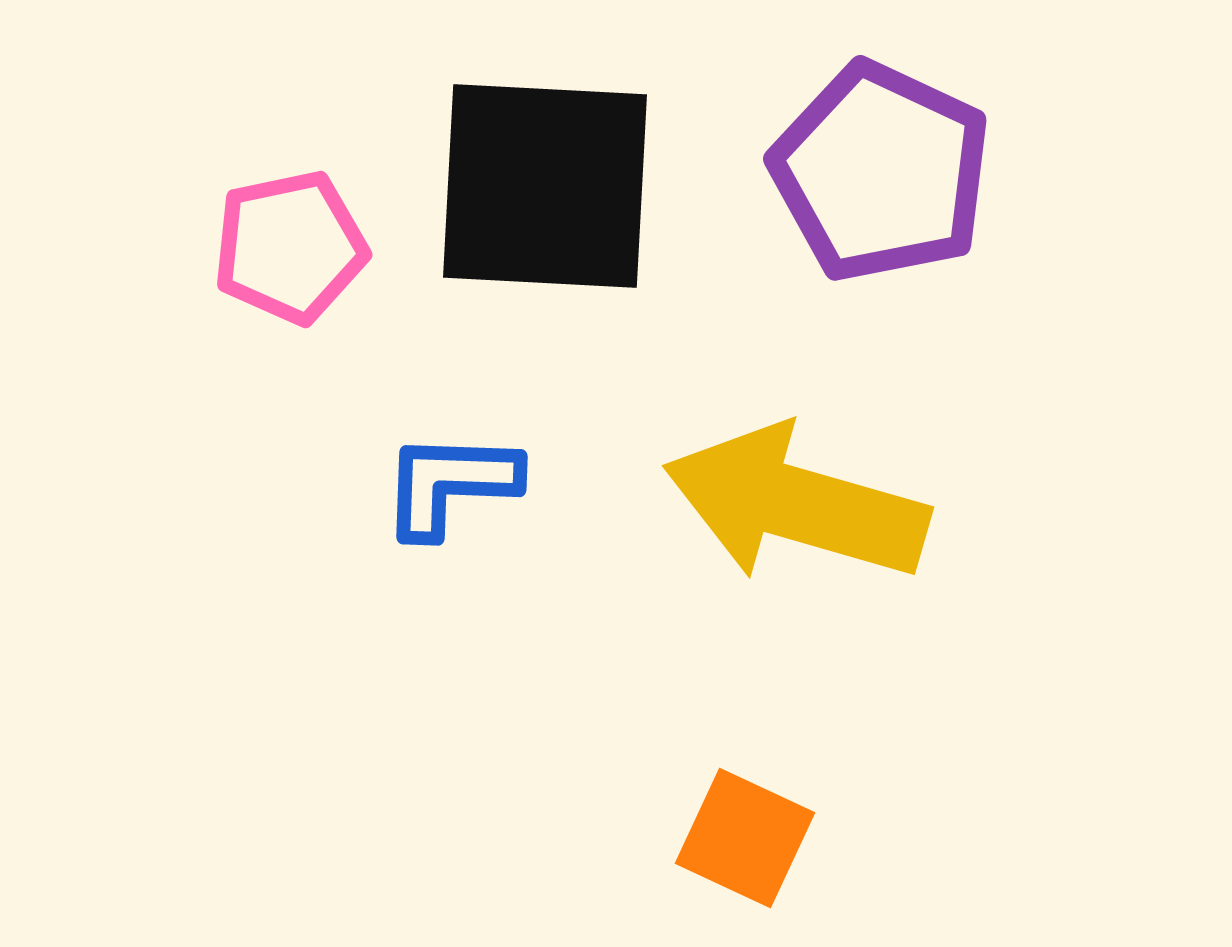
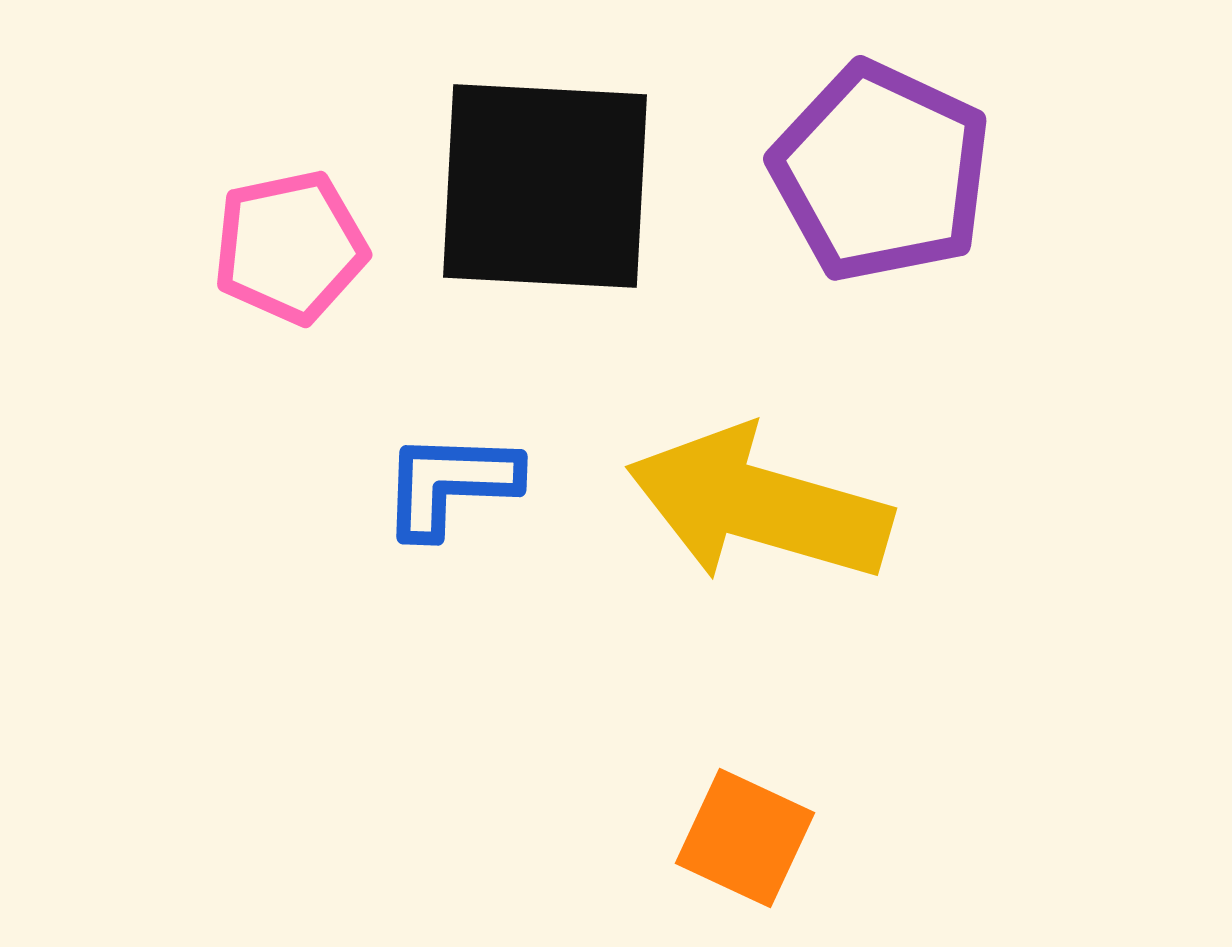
yellow arrow: moved 37 px left, 1 px down
